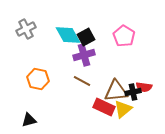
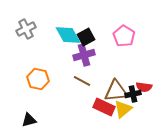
black cross: moved 2 px down
